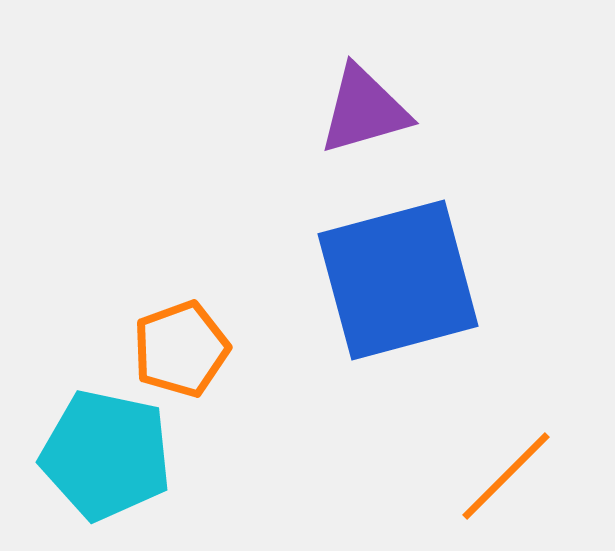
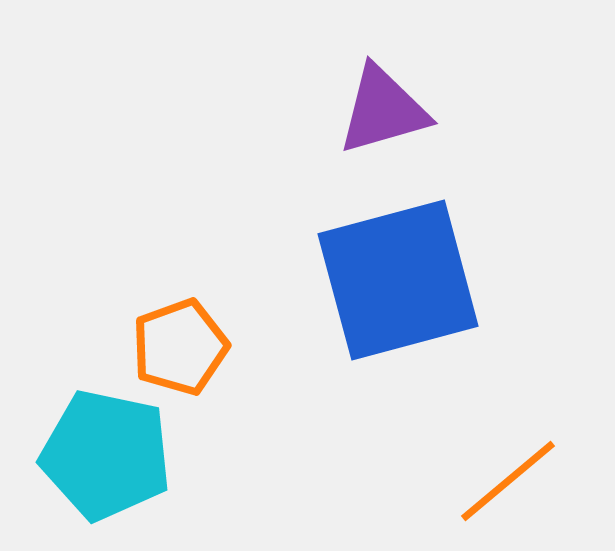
purple triangle: moved 19 px right
orange pentagon: moved 1 px left, 2 px up
orange line: moved 2 px right, 5 px down; rotated 5 degrees clockwise
